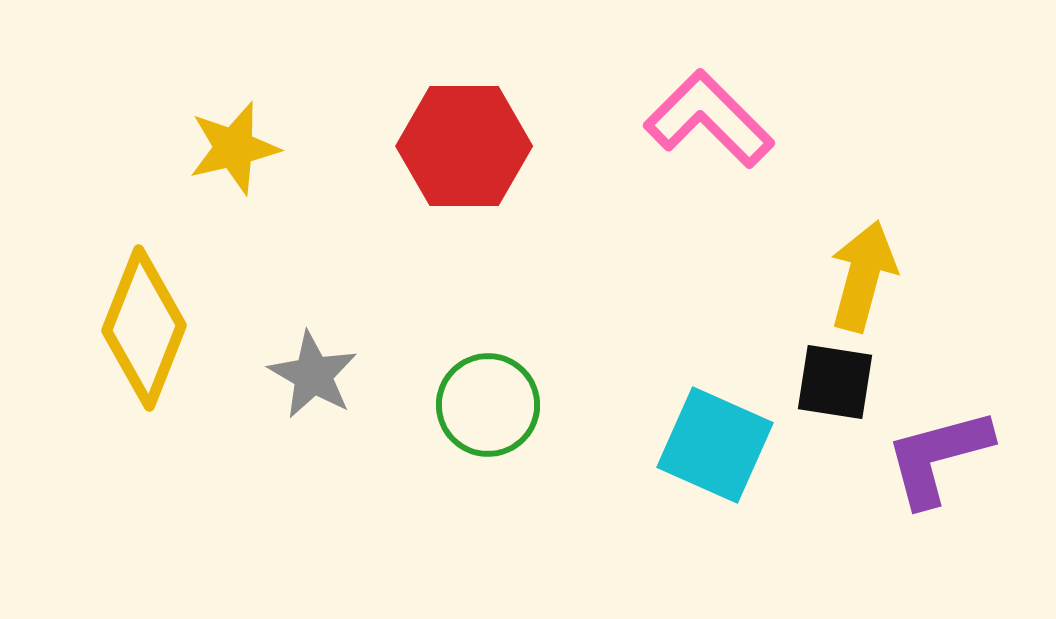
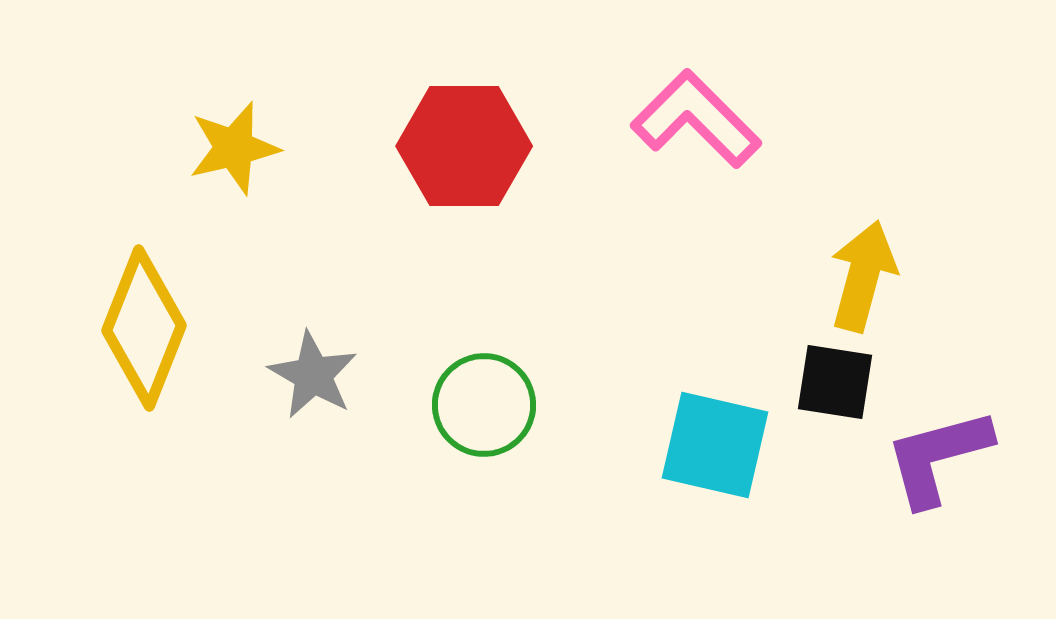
pink L-shape: moved 13 px left
green circle: moved 4 px left
cyan square: rotated 11 degrees counterclockwise
